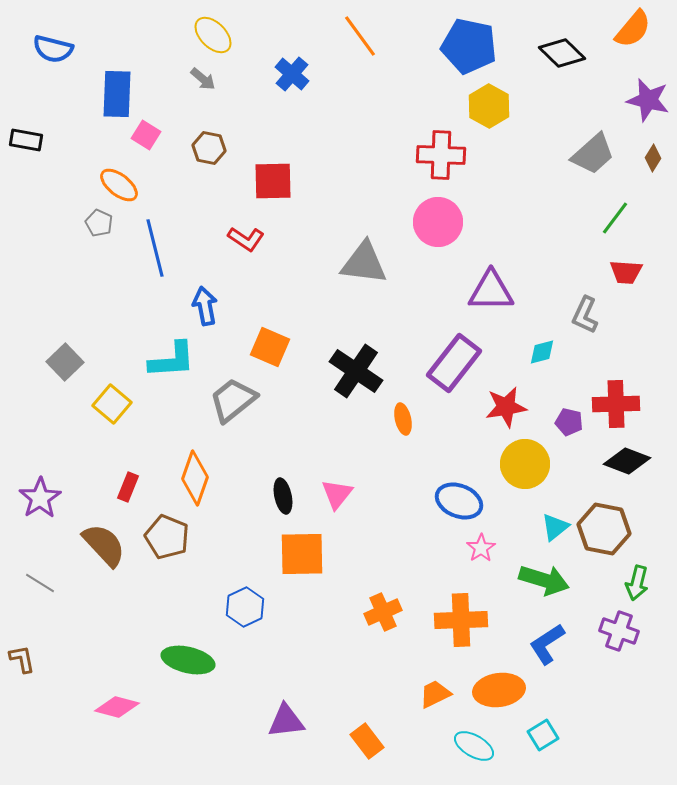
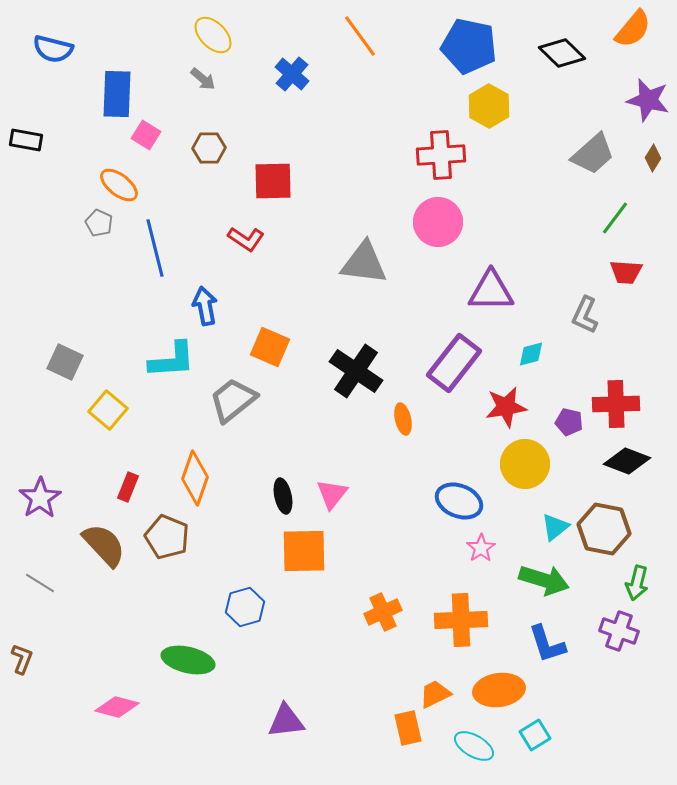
brown hexagon at (209, 148): rotated 12 degrees counterclockwise
red cross at (441, 155): rotated 6 degrees counterclockwise
cyan diamond at (542, 352): moved 11 px left, 2 px down
gray square at (65, 362): rotated 21 degrees counterclockwise
yellow square at (112, 404): moved 4 px left, 6 px down
pink triangle at (337, 494): moved 5 px left
orange square at (302, 554): moved 2 px right, 3 px up
blue hexagon at (245, 607): rotated 9 degrees clockwise
blue L-shape at (547, 644): rotated 75 degrees counterclockwise
brown L-shape at (22, 659): rotated 32 degrees clockwise
cyan square at (543, 735): moved 8 px left
orange rectangle at (367, 741): moved 41 px right, 13 px up; rotated 24 degrees clockwise
